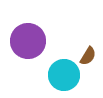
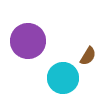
cyan circle: moved 1 px left, 3 px down
